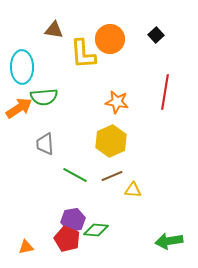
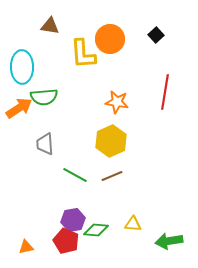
brown triangle: moved 4 px left, 4 px up
yellow triangle: moved 34 px down
red pentagon: moved 1 px left, 2 px down
